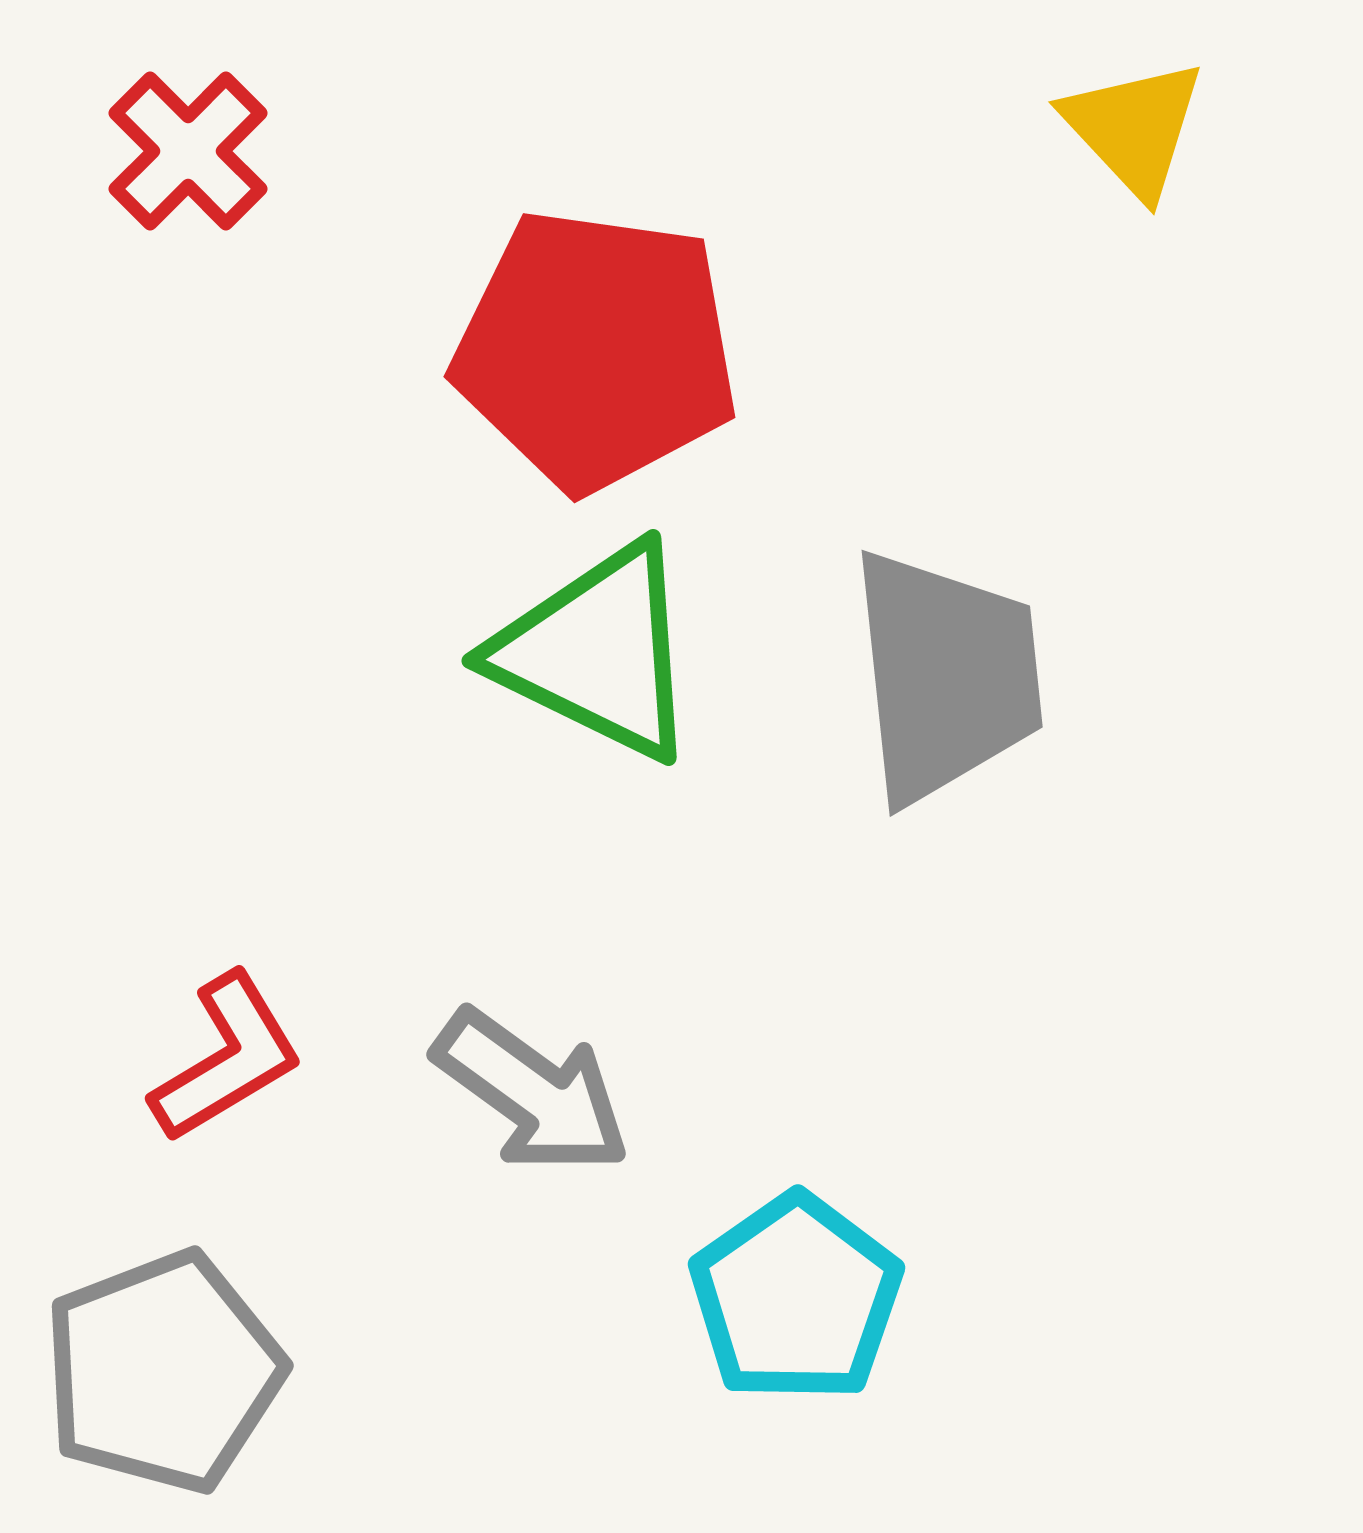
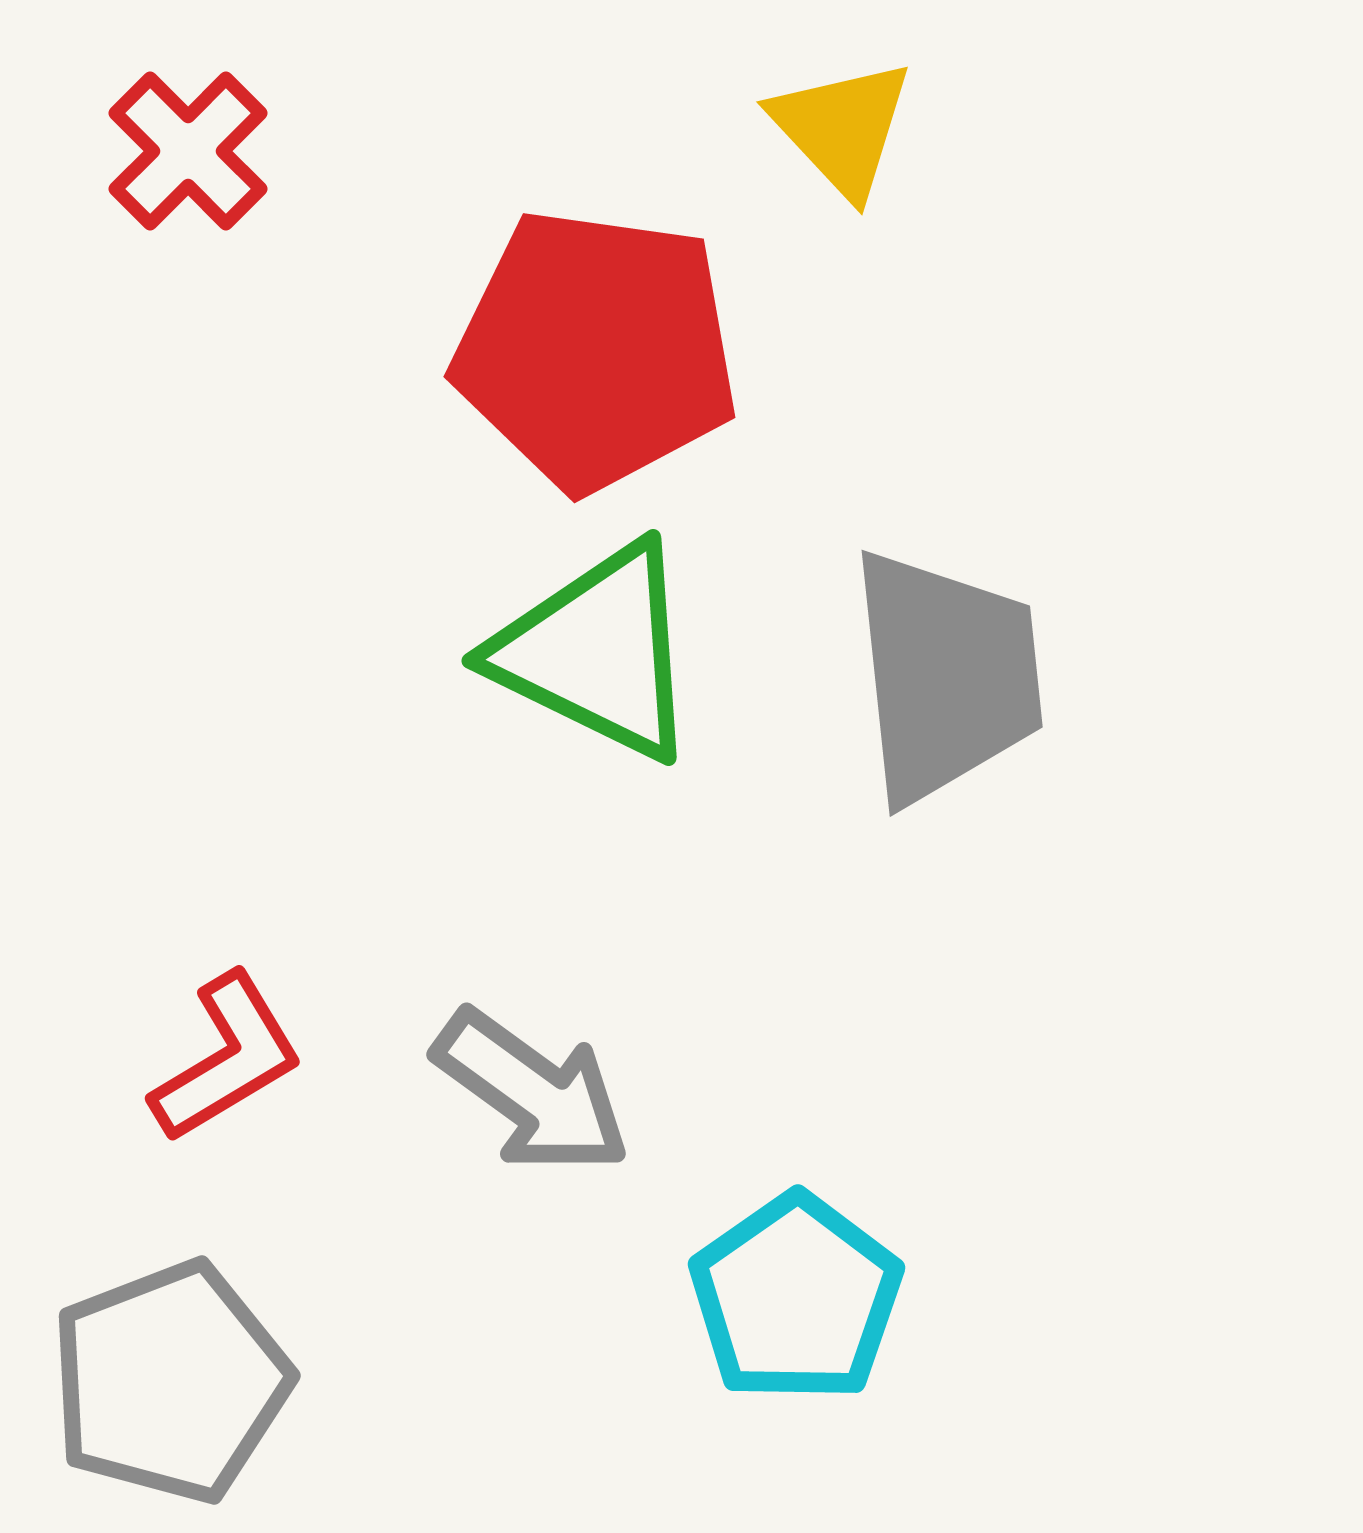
yellow triangle: moved 292 px left
gray pentagon: moved 7 px right, 10 px down
